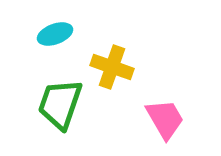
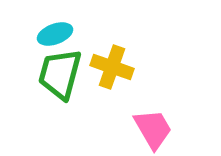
green trapezoid: moved 30 px up; rotated 4 degrees counterclockwise
pink trapezoid: moved 12 px left, 10 px down
